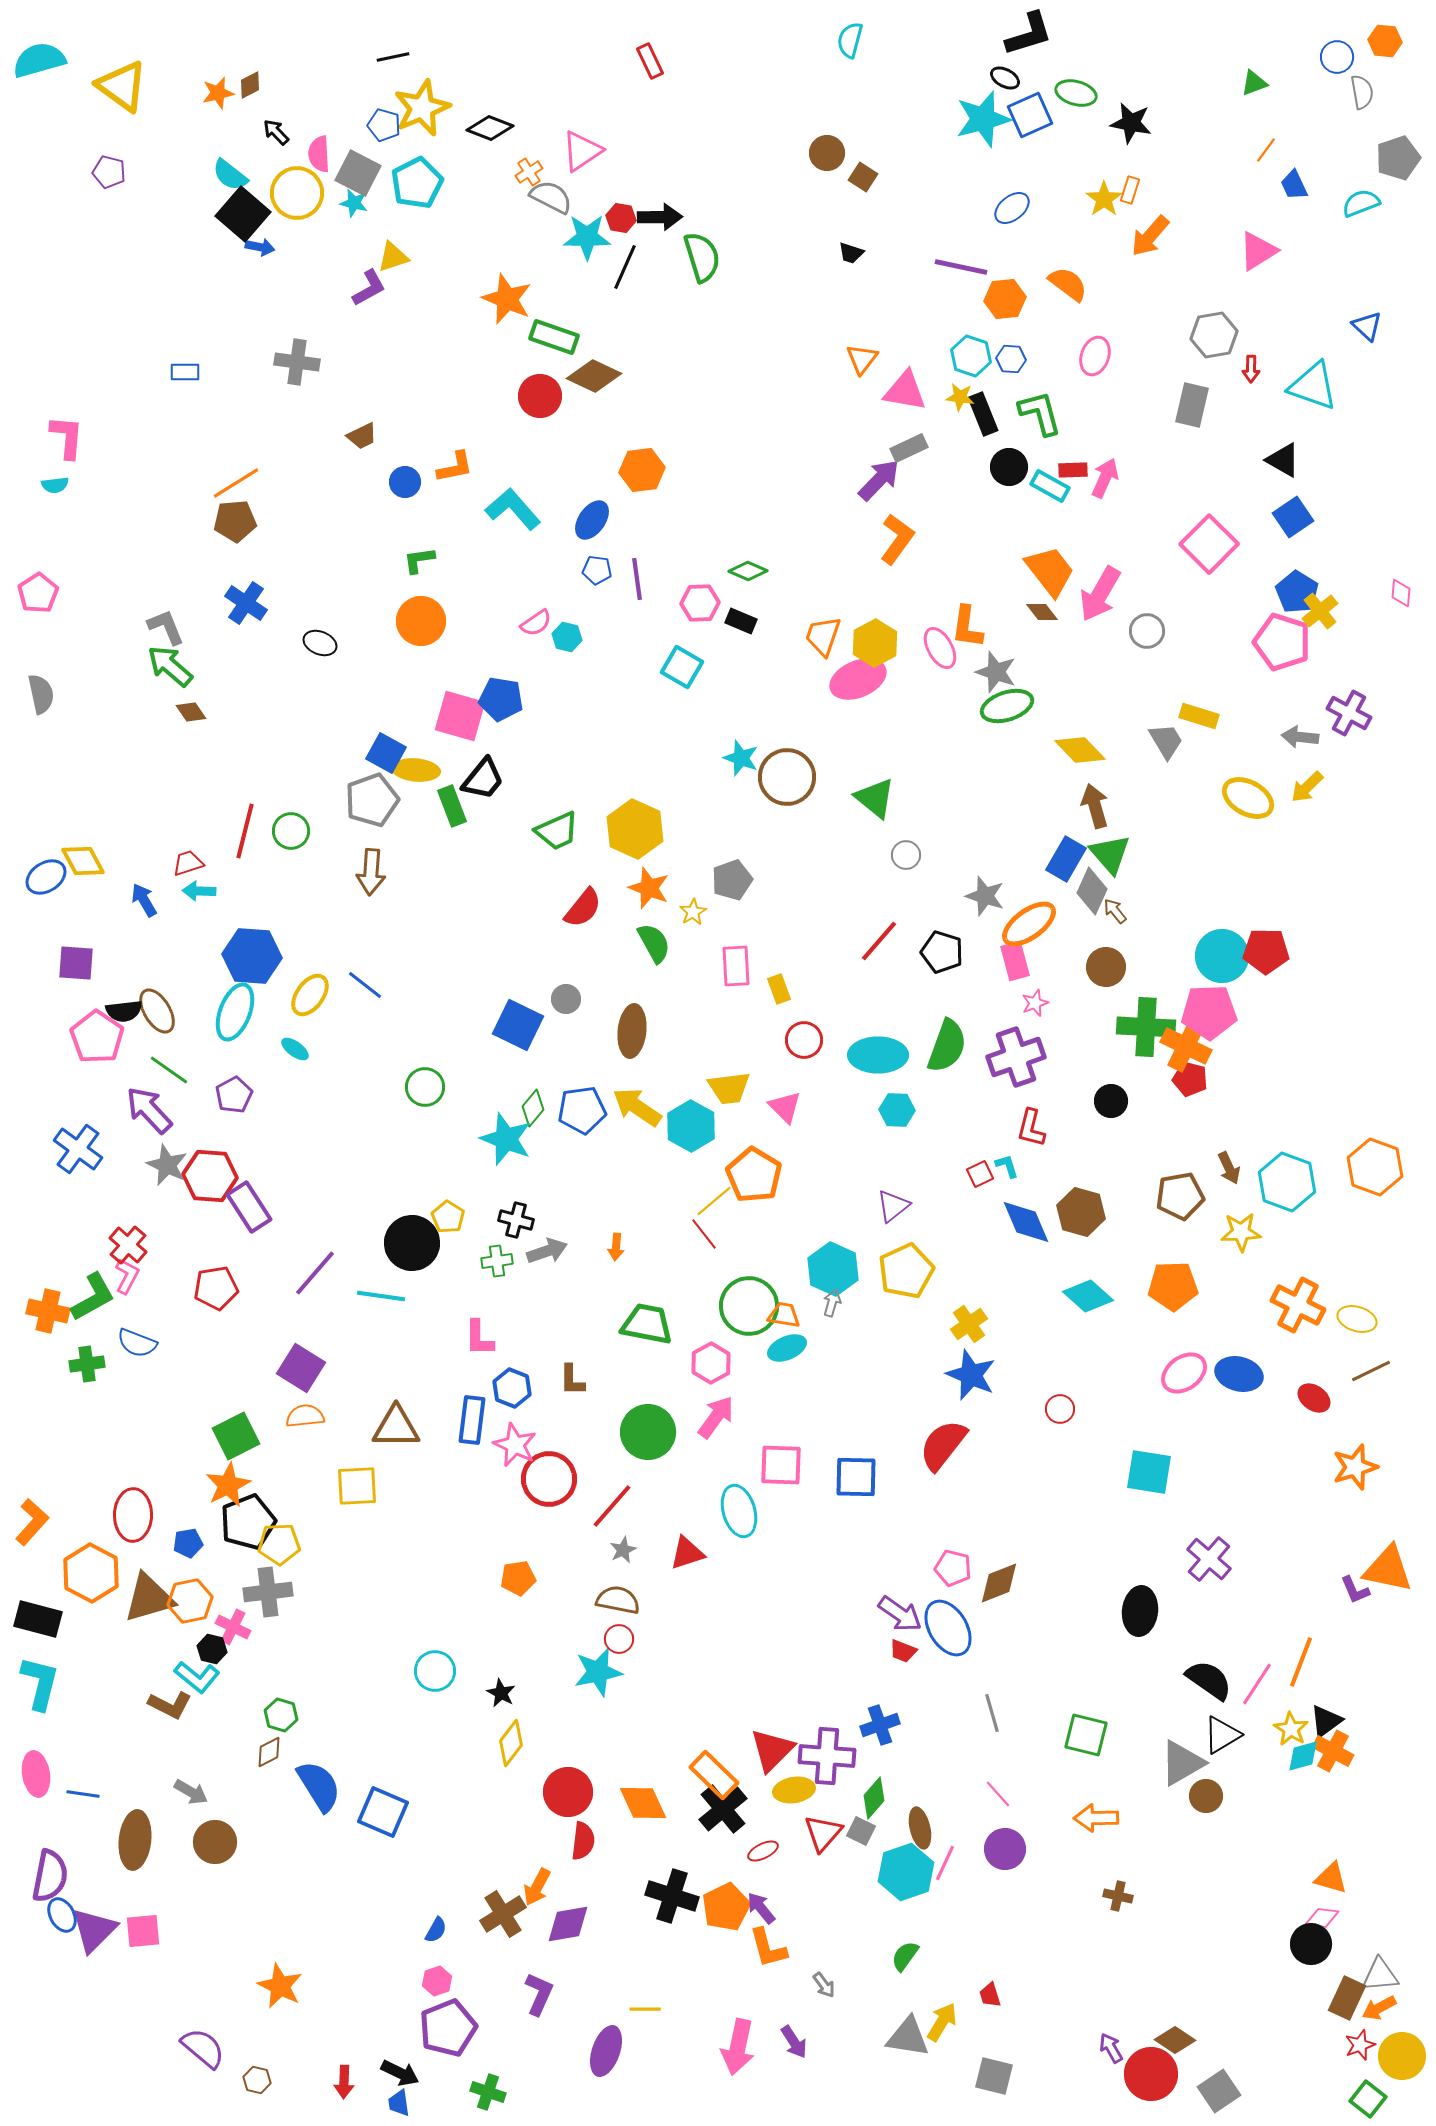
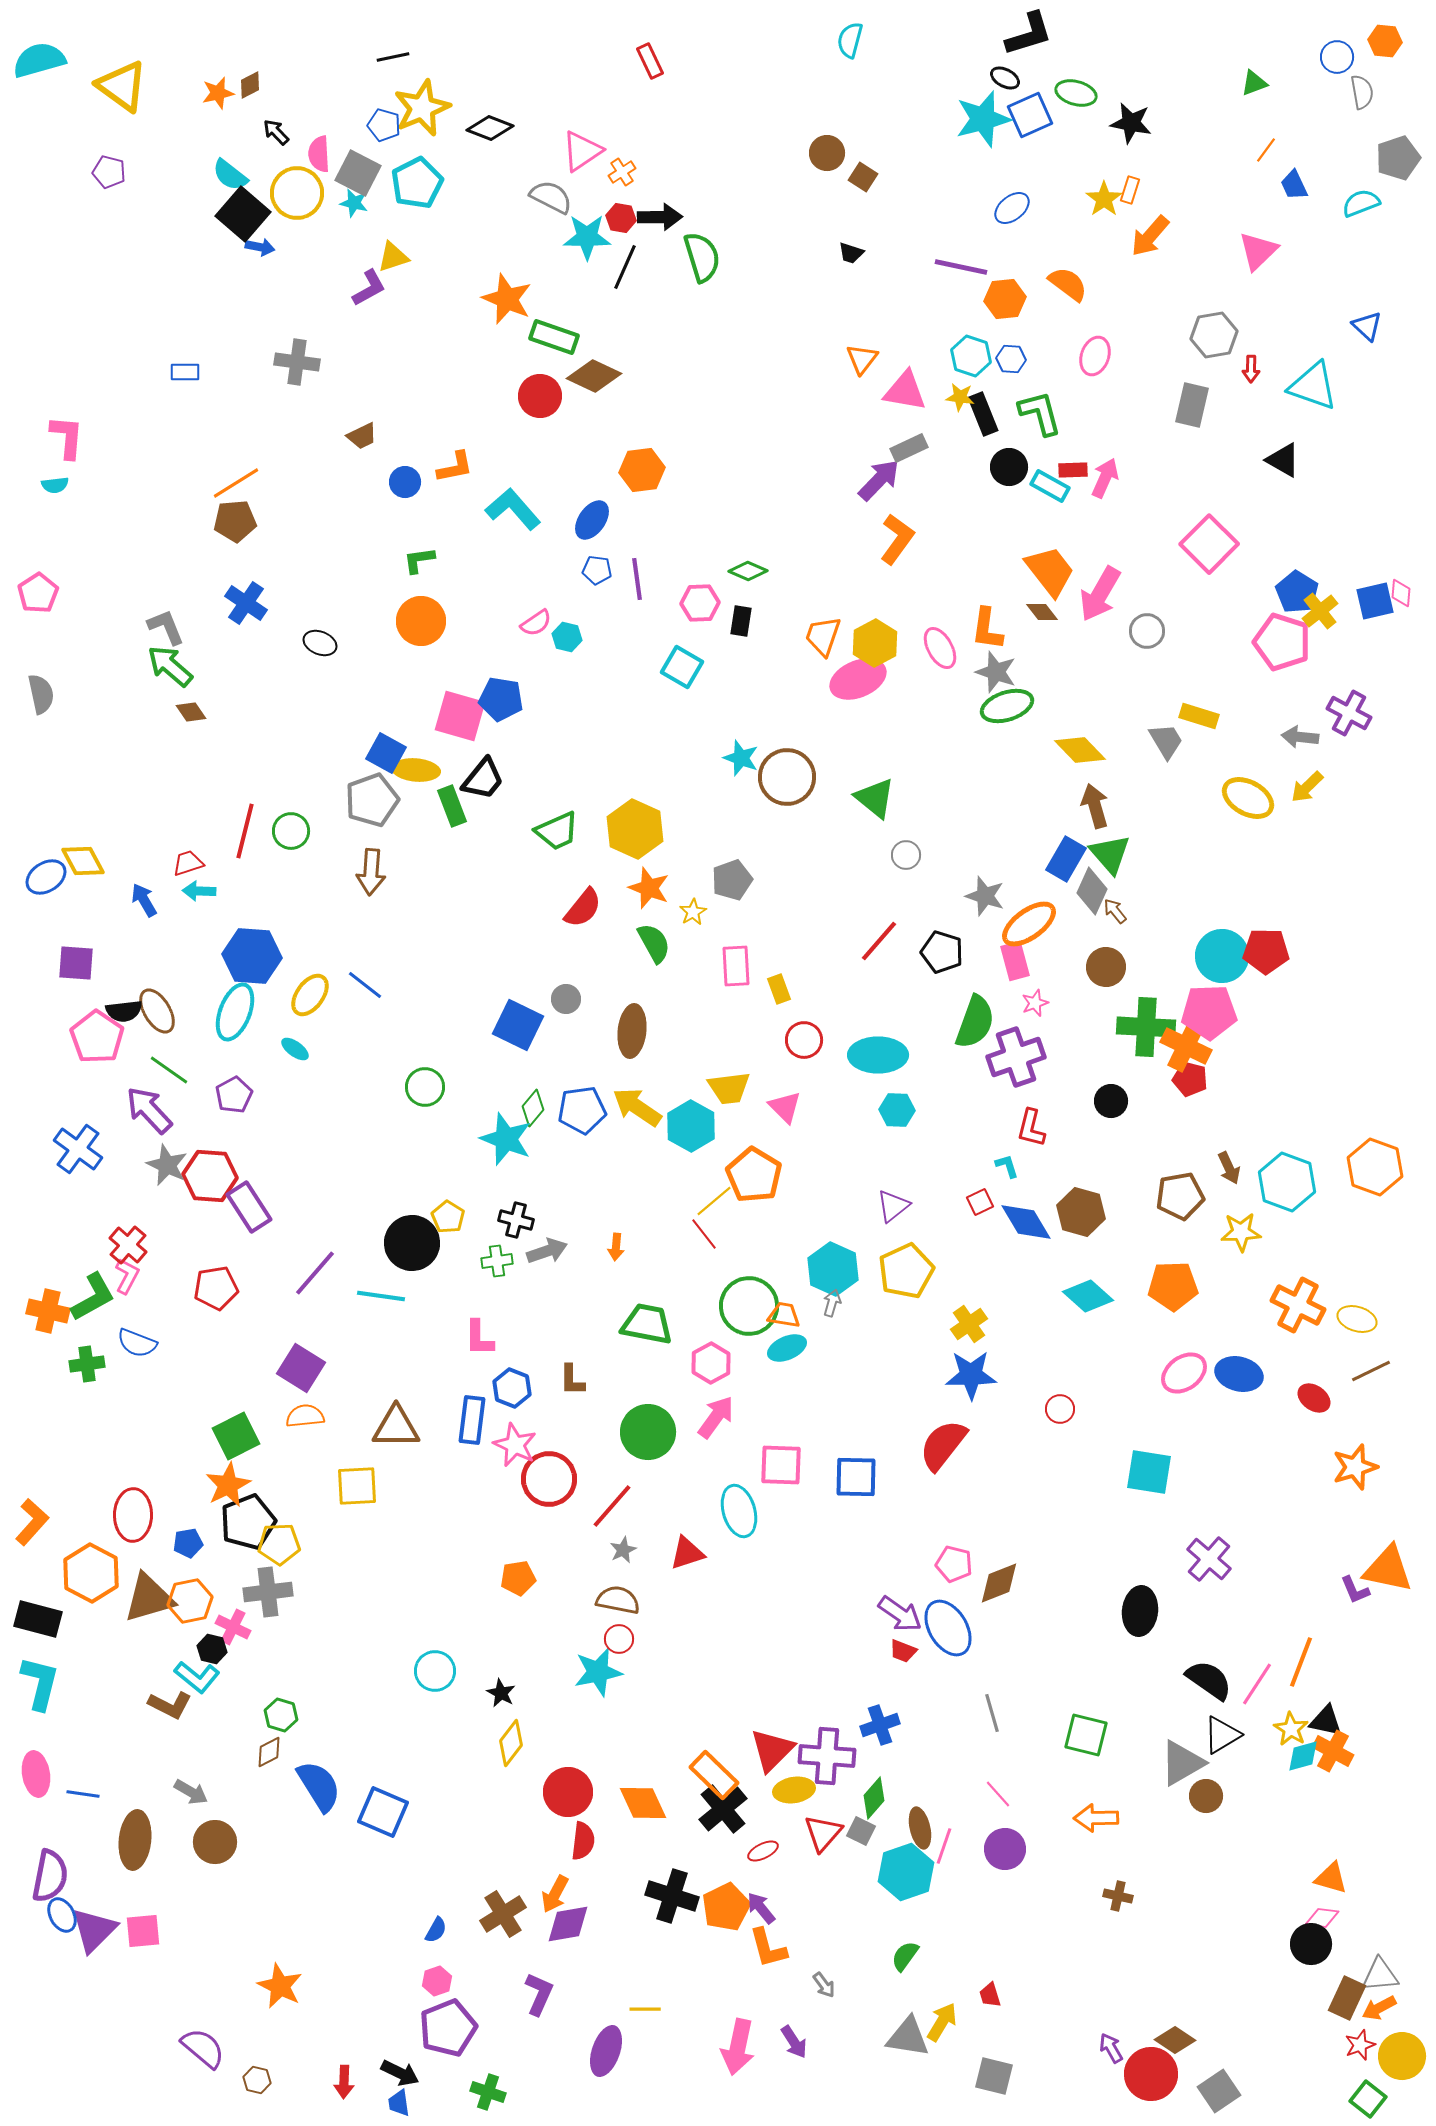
orange cross at (529, 172): moved 93 px right
pink triangle at (1258, 251): rotated 12 degrees counterclockwise
blue square at (1293, 517): moved 82 px right, 84 px down; rotated 21 degrees clockwise
black rectangle at (741, 621): rotated 76 degrees clockwise
orange L-shape at (967, 627): moved 20 px right, 2 px down
green semicircle at (947, 1046): moved 28 px right, 24 px up
red square at (980, 1174): moved 28 px down
blue diamond at (1026, 1222): rotated 8 degrees counterclockwise
blue star at (971, 1375): rotated 24 degrees counterclockwise
pink pentagon at (953, 1568): moved 1 px right, 4 px up
black triangle at (1326, 1721): rotated 48 degrees clockwise
pink line at (945, 1863): moved 1 px left, 17 px up; rotated 6 degrees counterclockwise
orange arrow at (537, 1887): moved 18 px right, 7 px down
